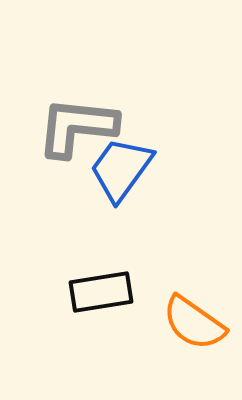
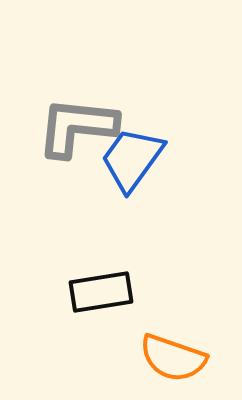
blue trapezoid: moved 11 px right, 10 px up
orange semicircle: moved 21 px left, 35 px down; rotated 16 degrees counterclockwise
